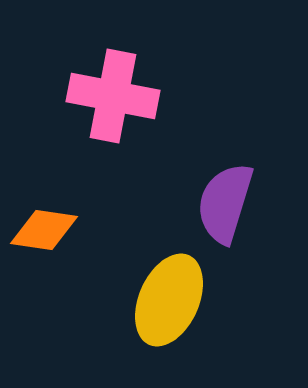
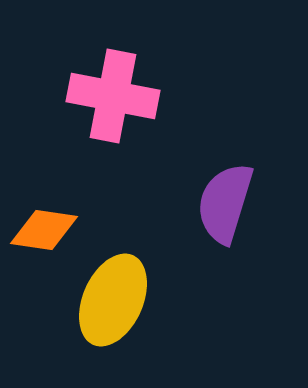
yellow ellipse: moved 56 px left
